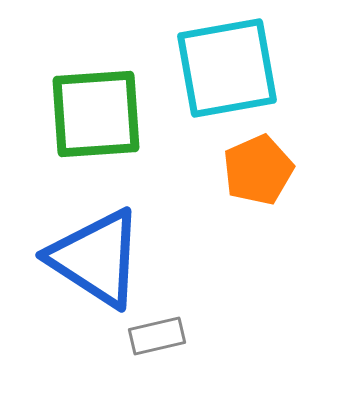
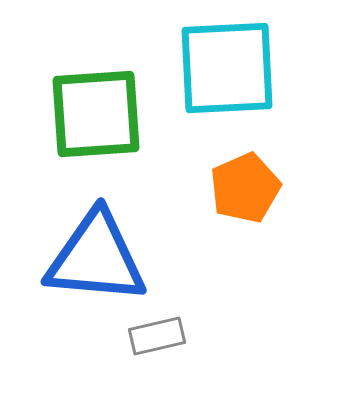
cyan square: rotated 7 degrees clockwise
orange pentagon: moved 13 px left, 18 px down
blue triangle: rotated 28 degrees counterclockwise
